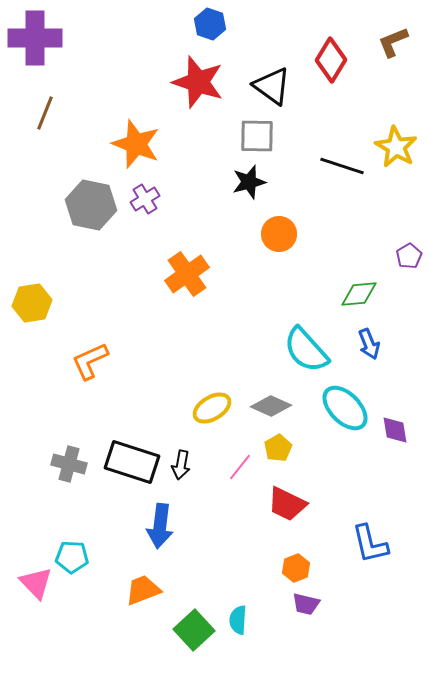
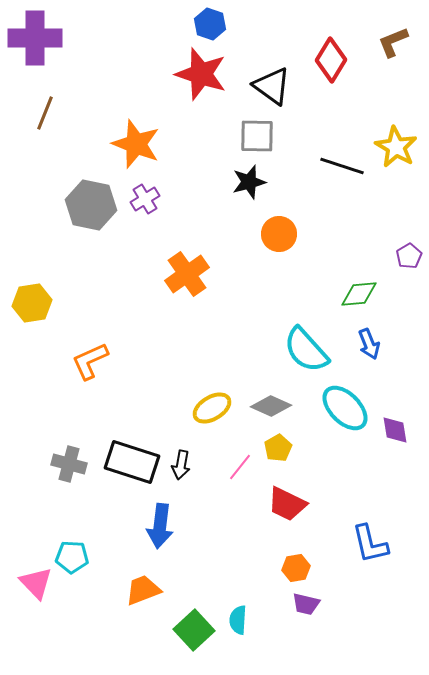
red star at (198, 82): moved 3 px right, 8 px up
orange hexagon at (296, 568): rotated 12 degrees clockwise
